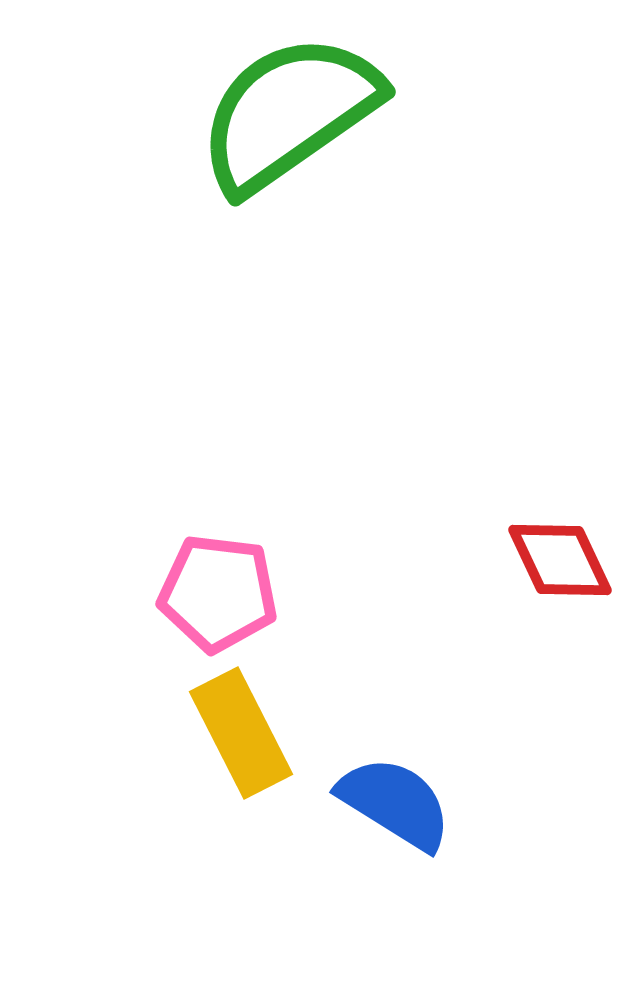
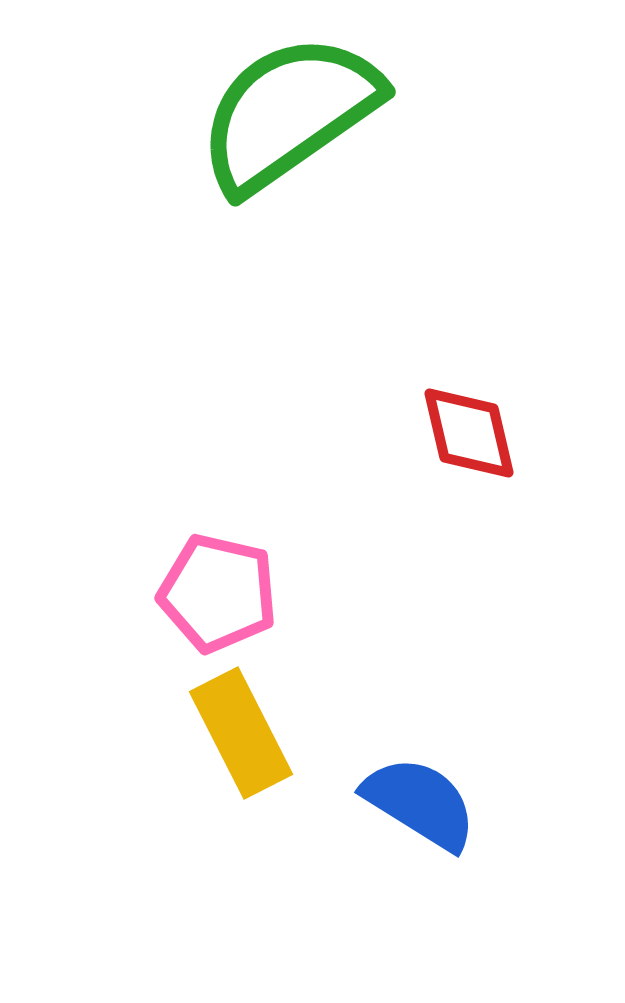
red diamond: moved 91 px left, 127 px up; rotated 12 degrees clockwise
pink pentagon: rotated 6 degrees clockwise
blue semicircle: moved 25 px right
